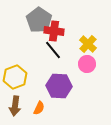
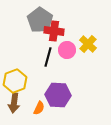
gray pentagon: moved 1 px right
black line: moved 5 px left, 7 px down; rotated 54 degrees clockwise
pink circle: moved 20 px left, 14 px up
yellow hexagon: moved 4 px down
purple hexagon: moved 1 px left, 9 px down
brown arrow: moved 1 px left, 3 px up
